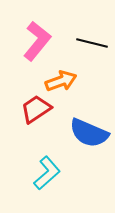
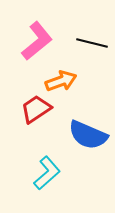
pink L-shape: rotated 12 degrees clockwise
blue semicircle: moved 1 px left, 2 px down
